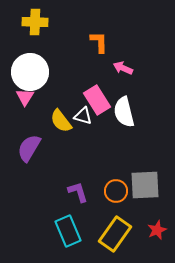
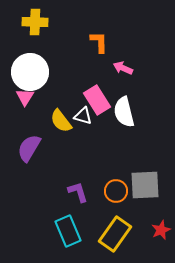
red star: moved 4 px right
